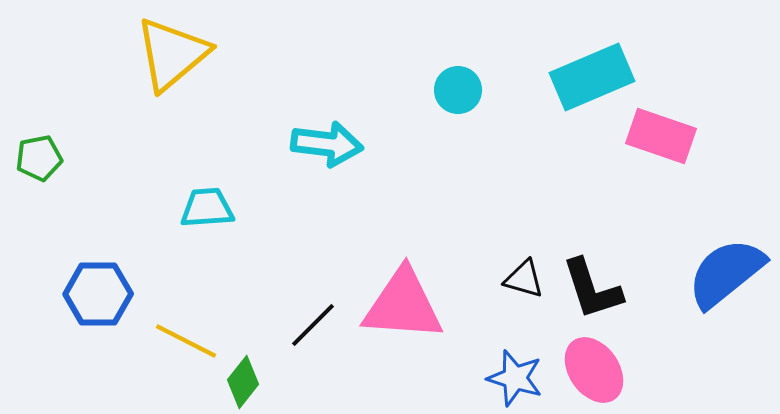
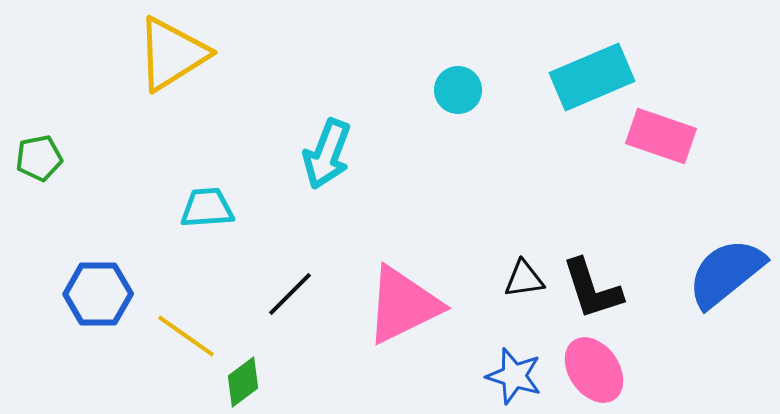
yellow triangle: rotated 8 degrees clockwise
cyan arrow: moved 10 px down; rotated 104 degrees clockwise
black triangle: rotated 24 degrees counterclockwise
pink triangle: rotated 30 degrees counterclockwise
black line: moved 23 px left, 31 px up
yellow line: moved 5 px up; rotated 8 degrees clockwise
blue star: moved 1 px left, 2 px up
green diamond: rotated 15 degrees clockwise
